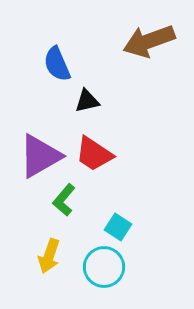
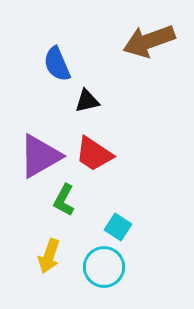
green L-shape: rotated 12 degrees counterclockwise
